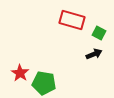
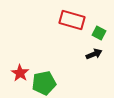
green pentagon: rotated 20 degrees counterclockwise
